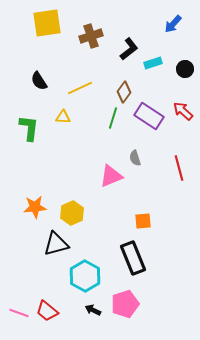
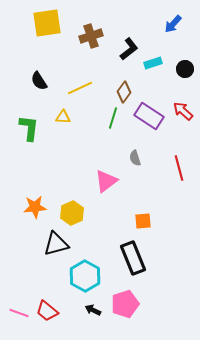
pink triangle: moved 5 px left, 5 px down; rotated 15 degrees counterclockwise
